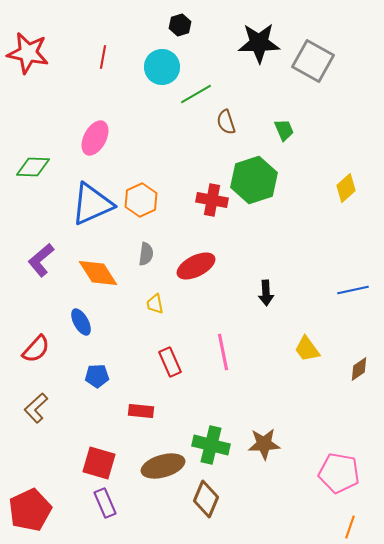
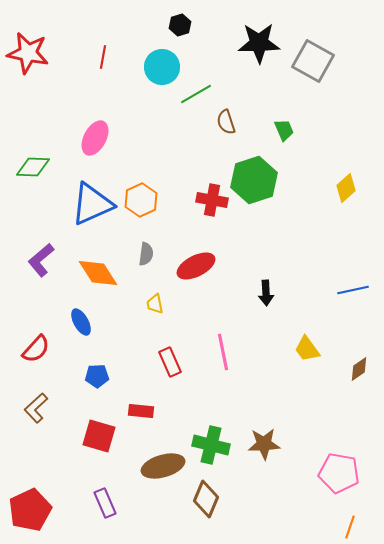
red square at (99, 463): moved 27 px up
